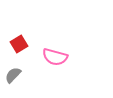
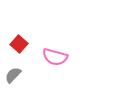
red square: rotated 18 degrees counterclockwise
